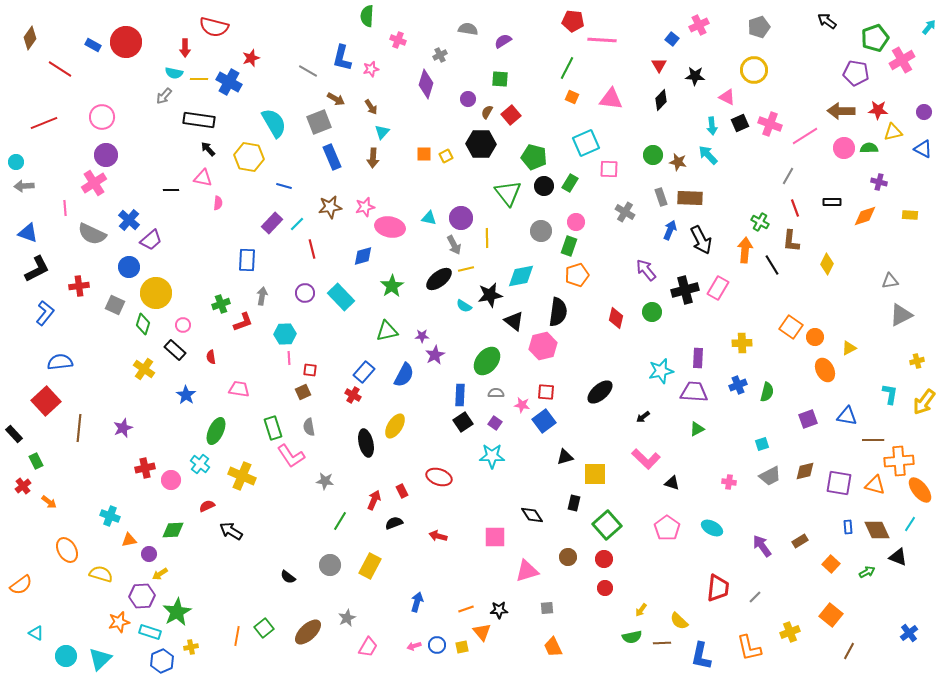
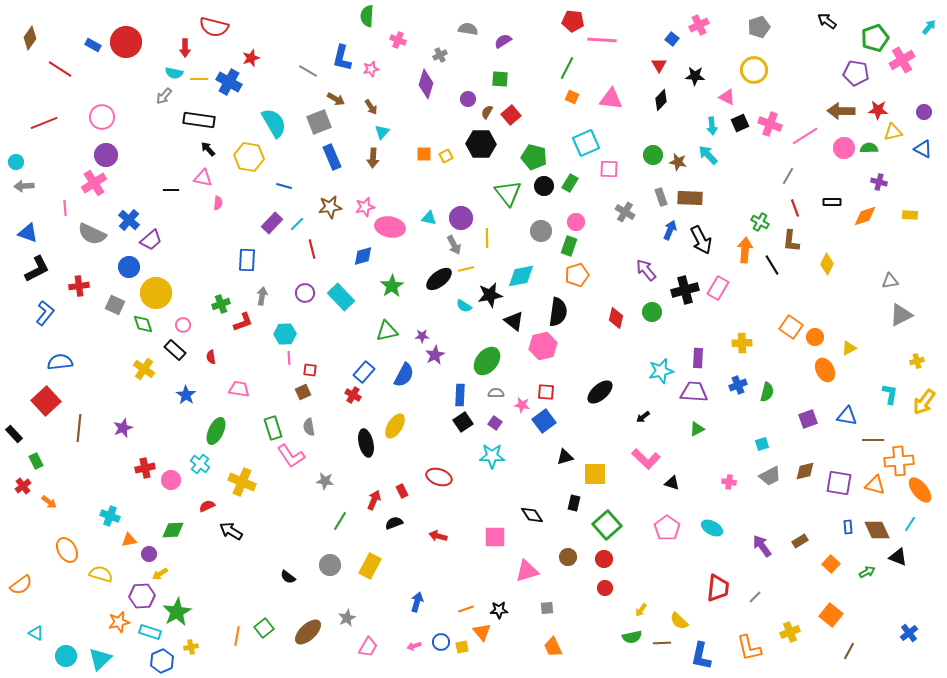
green diamond at (143, 324): rotated 35 degrees counterclockwise
yellow cross at (242, 476): moved 6 px down
blue circle at (437, 645): moved 4 px right, 3 px up
